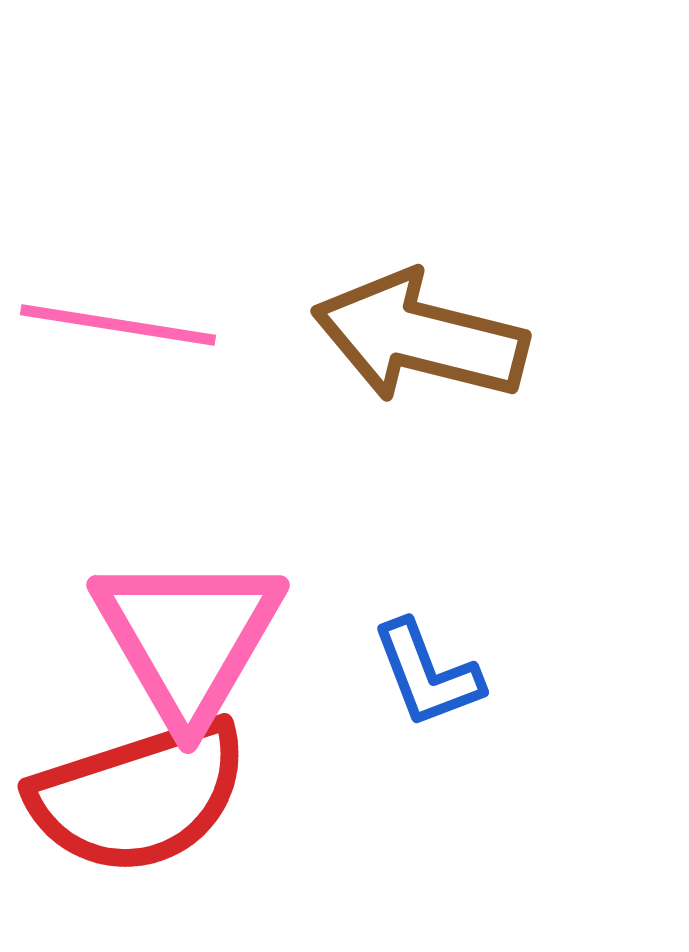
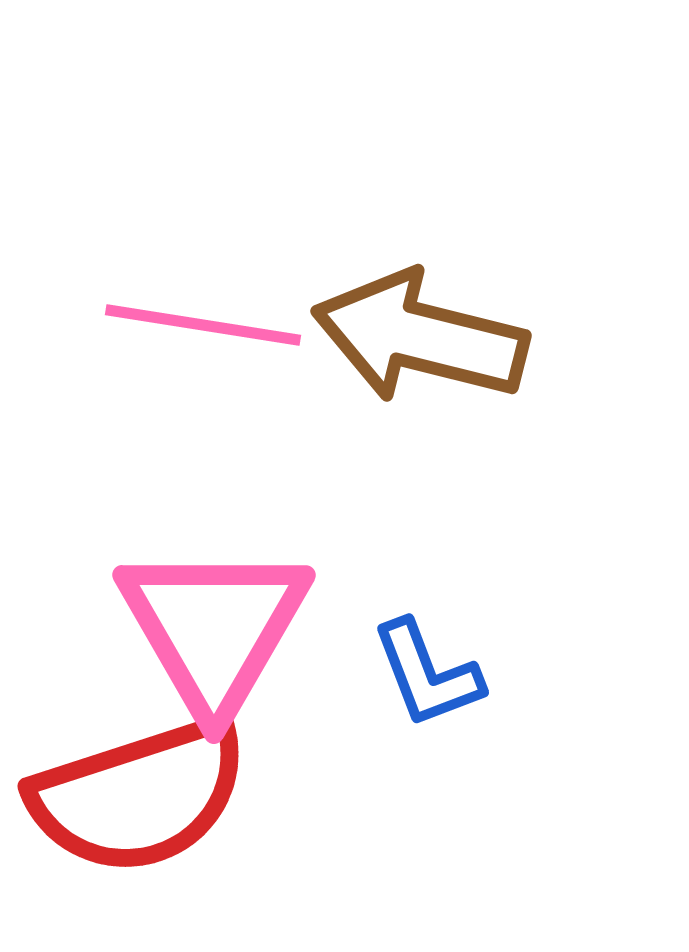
pink line: moved 85 px right
pink triangle: moved 26 px right, 10 px up
